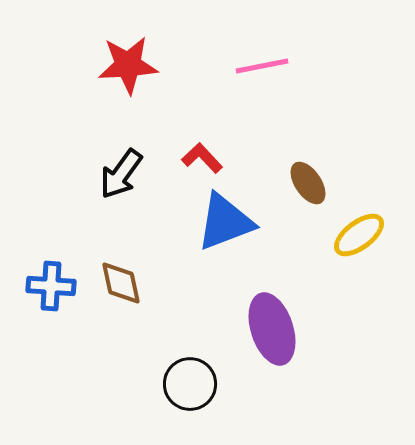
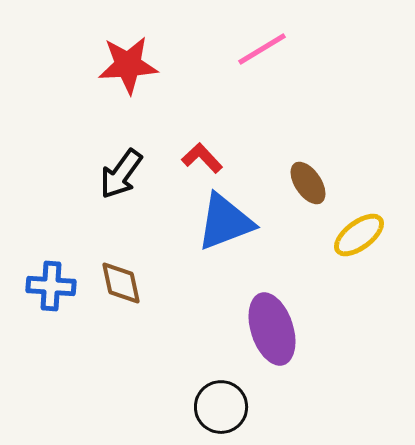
pink line: moved 17 px up; rotated 20 degrees counterclockwise
black circle: moved 31 px right, 23 px down
